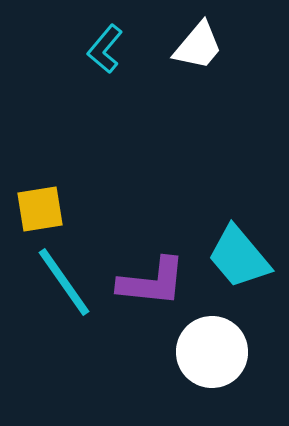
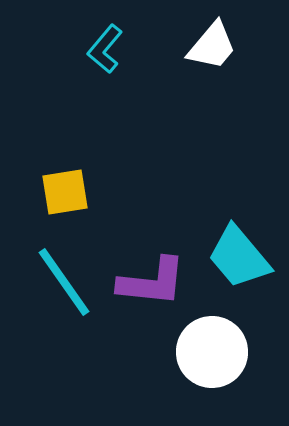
white trapezoid: moved 14 px right
yellow square: moved 25 px right, 17 px up
